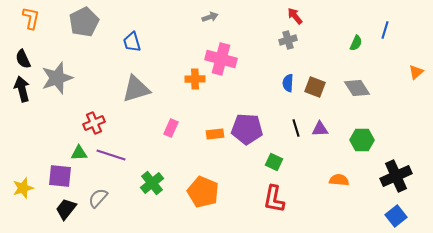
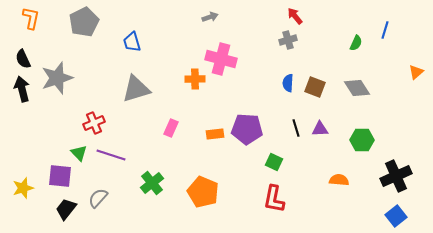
green triangle: rotated 48 degrees clockwise
